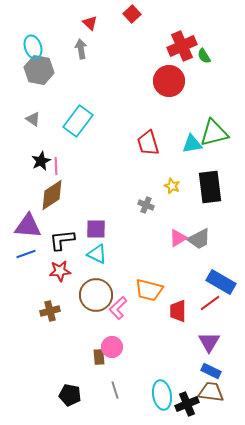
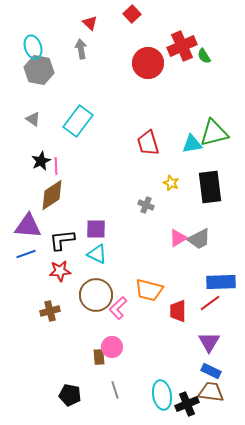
red circle at (169, 81): moved 21 px left, 18 px up
yellow star at (172, 186): moved 1 px left, 3 px up
blue rectangle at (221, 282): rotated 32 degrees counterclockwise
